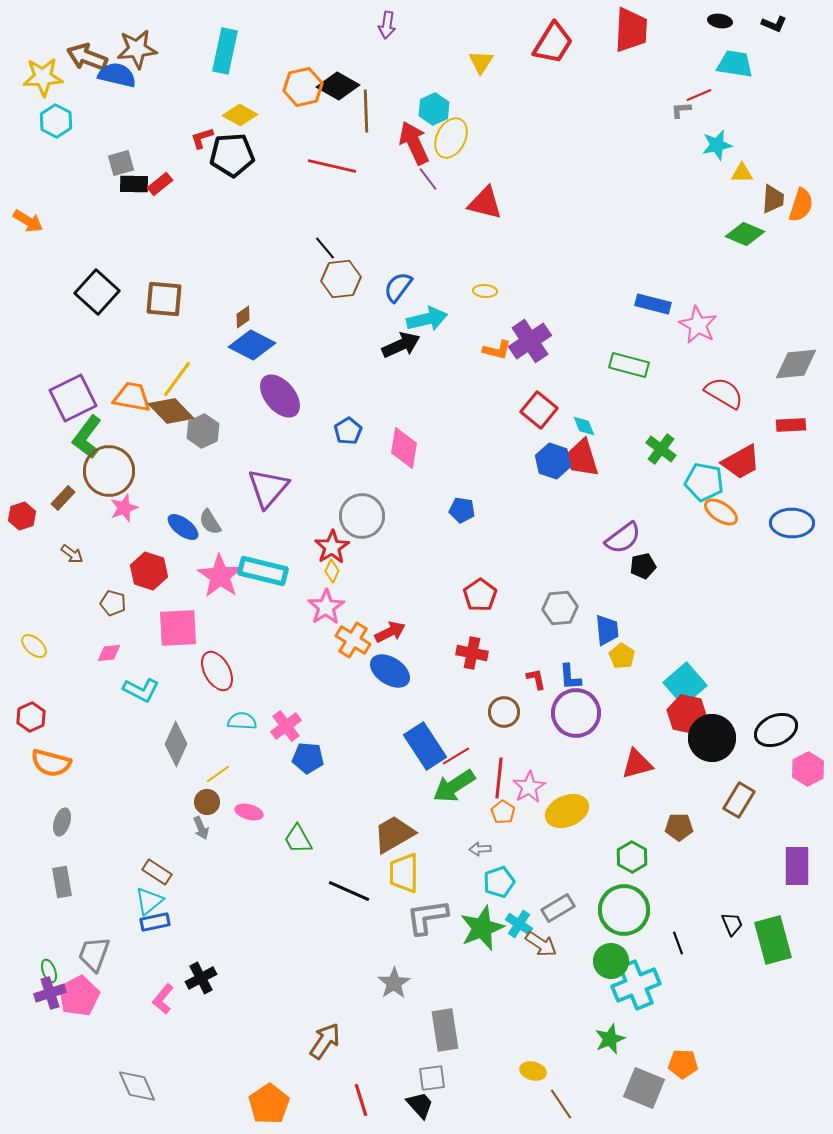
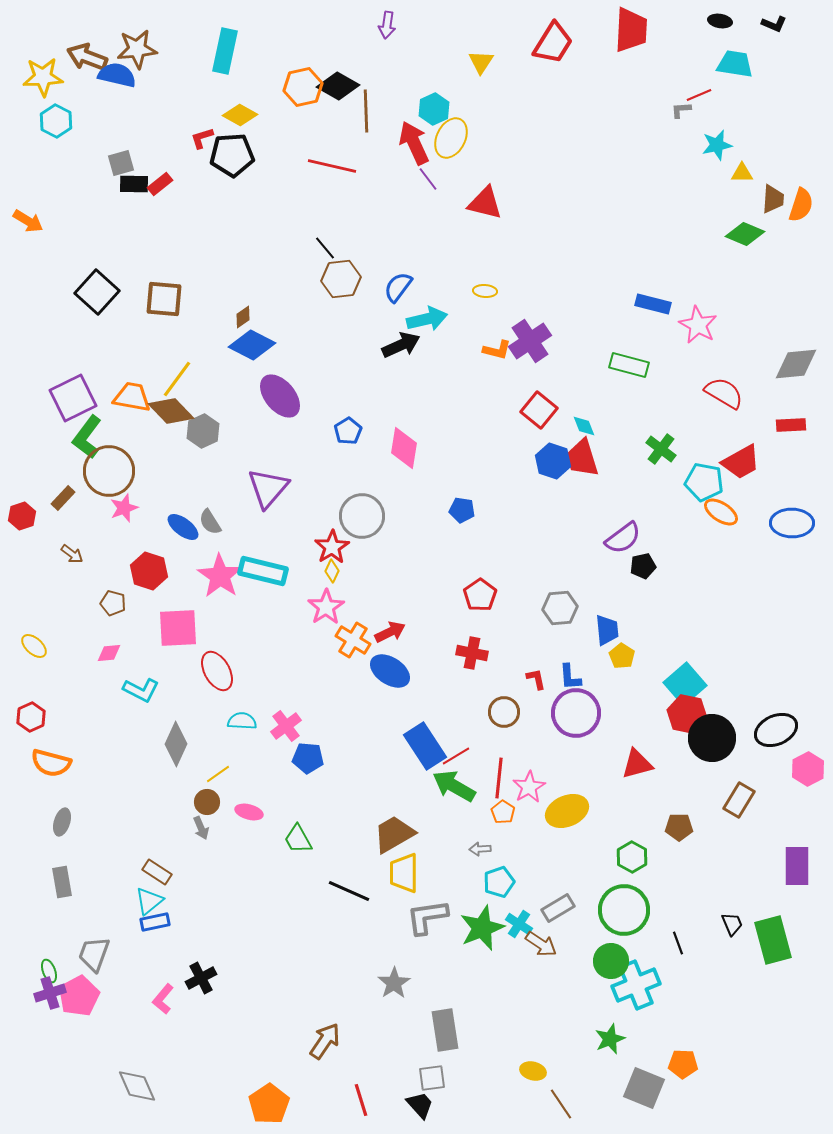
green arrow at (454, 786): rotated 63 degrees clockwise
